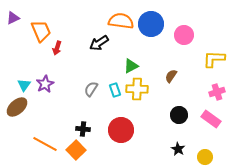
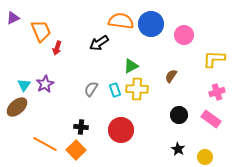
black cross: moved 2 px left, 2 px up
